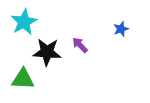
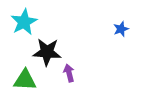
purple arrow: moved 11 px left, 28 px down; rotated 30 degrees clockwise
green triangle: moved 2 px right, 1 px down
